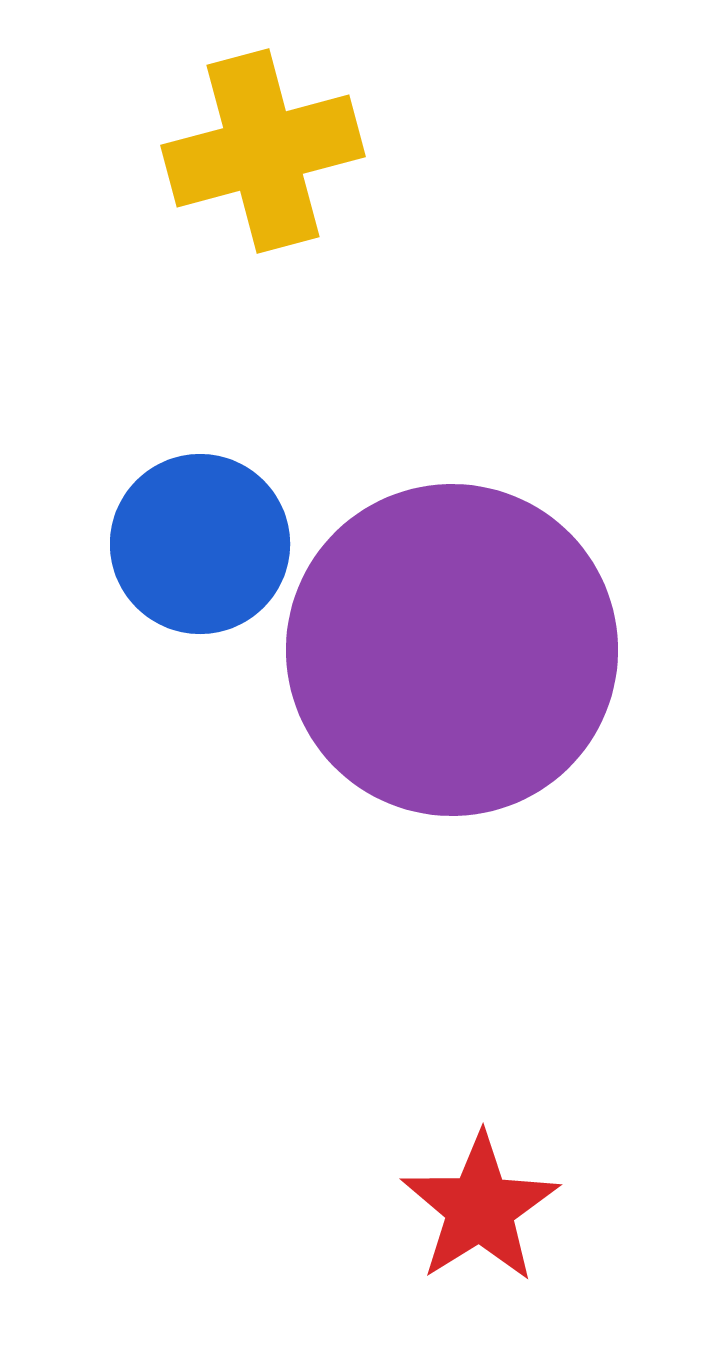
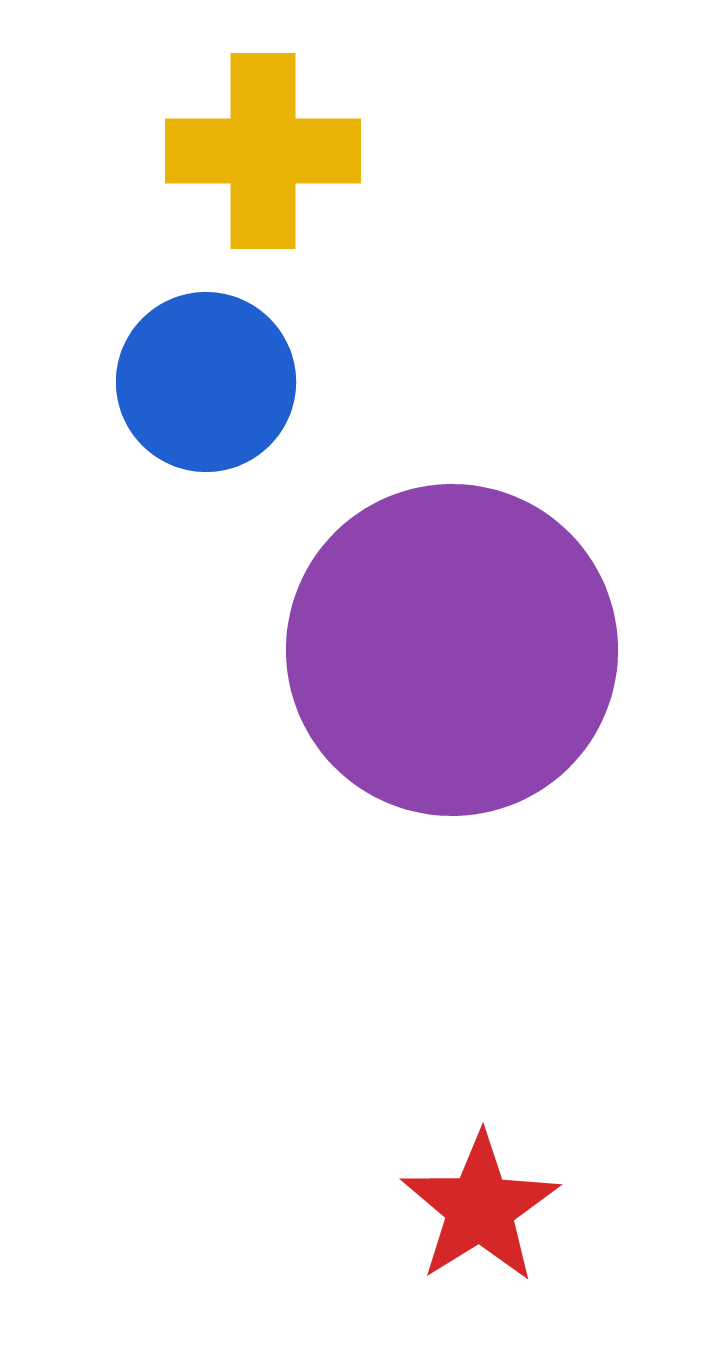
yellow cross: rotated 15 degrees clockwise
blue circle: moved 6 px right, 162 px up
